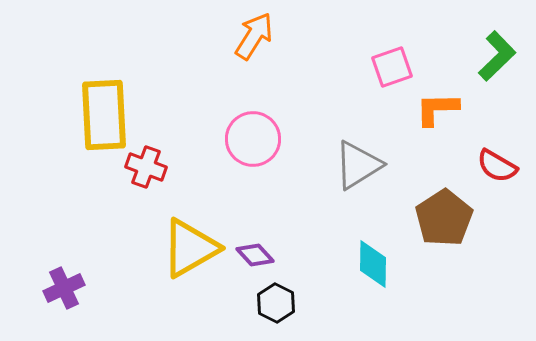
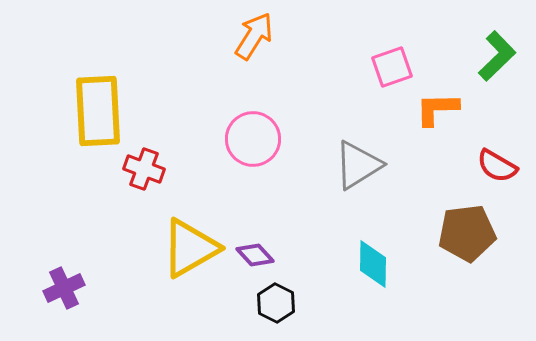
yellow rectangle: moved 6 px left, 4 px up
red cross: moved 2 px left, 2 px down
brown pentagon: moved 23 px right, 15 px down; rotated 26 degrees clockwise
